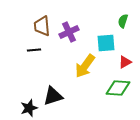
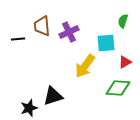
black line: moved 16 px left, 11 px up
